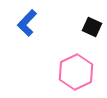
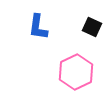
blue L-shape: moved 11 px right, 4 px down; rotated 36 degrees counterclockwise
